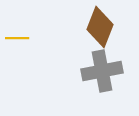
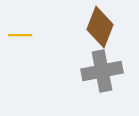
yellow line: moved 3 px right, 3 px up
